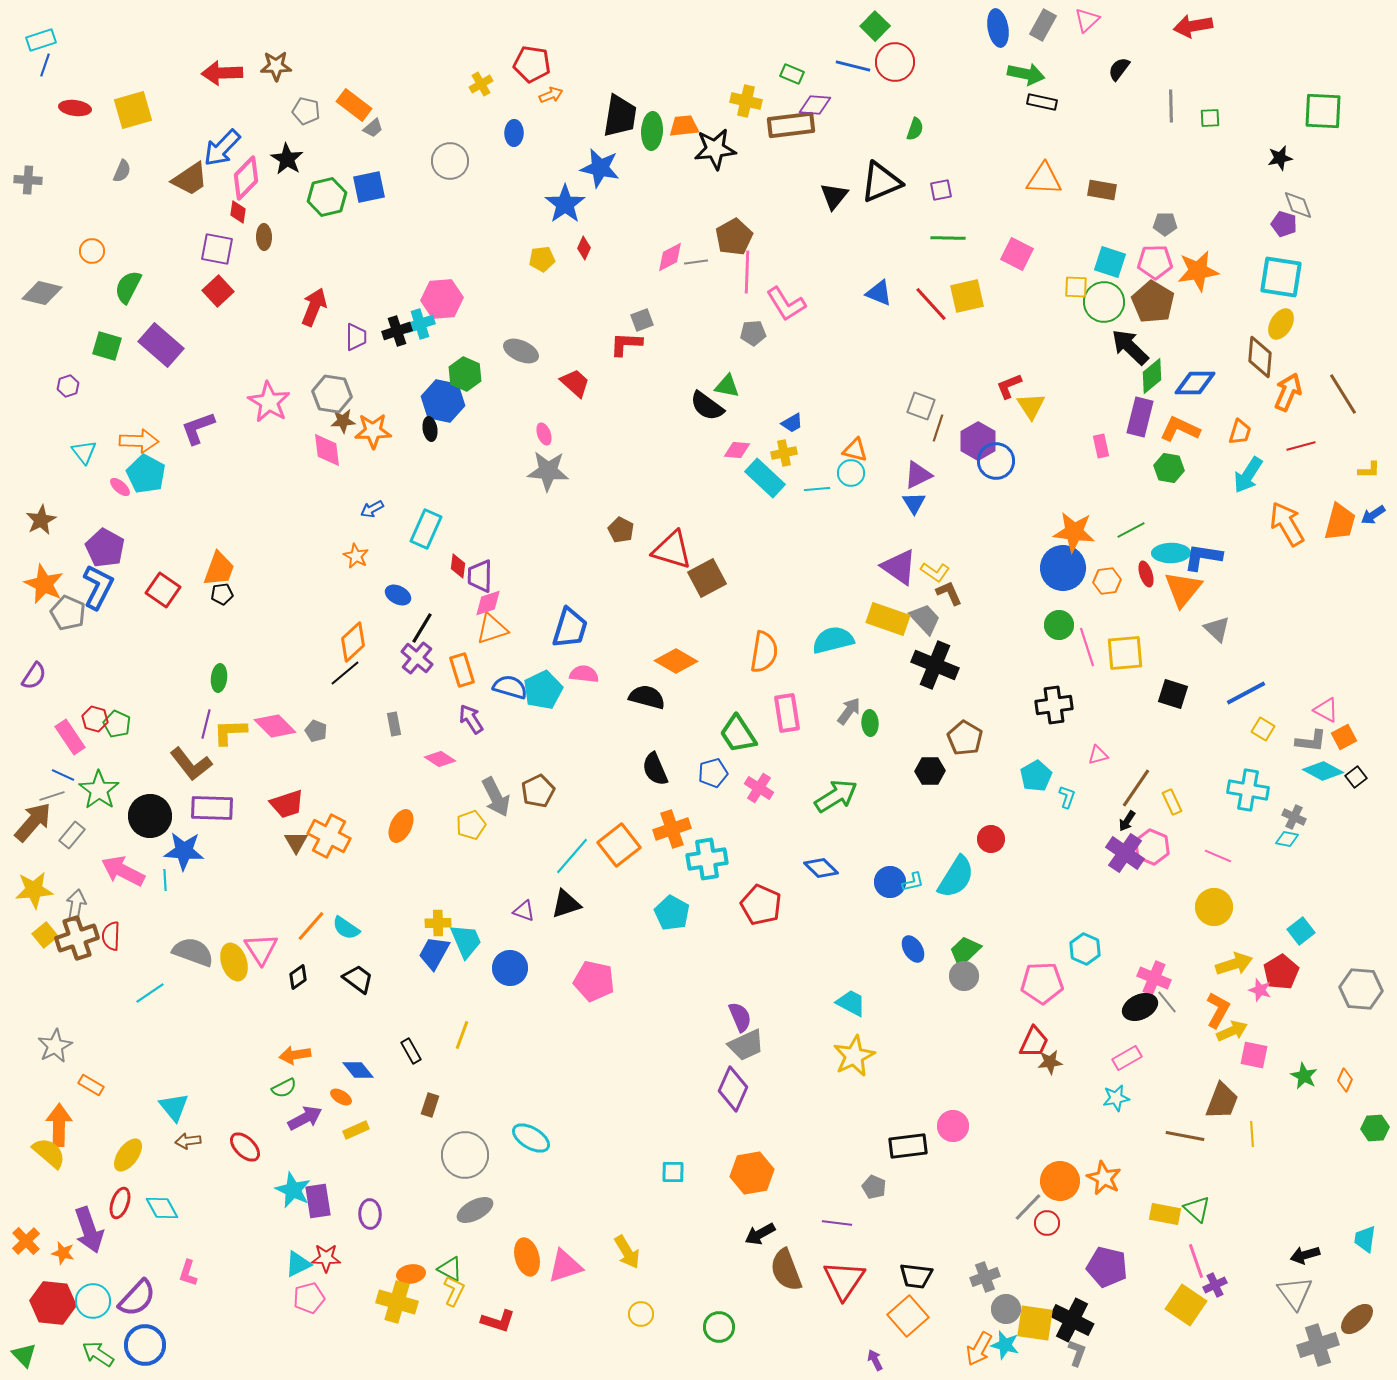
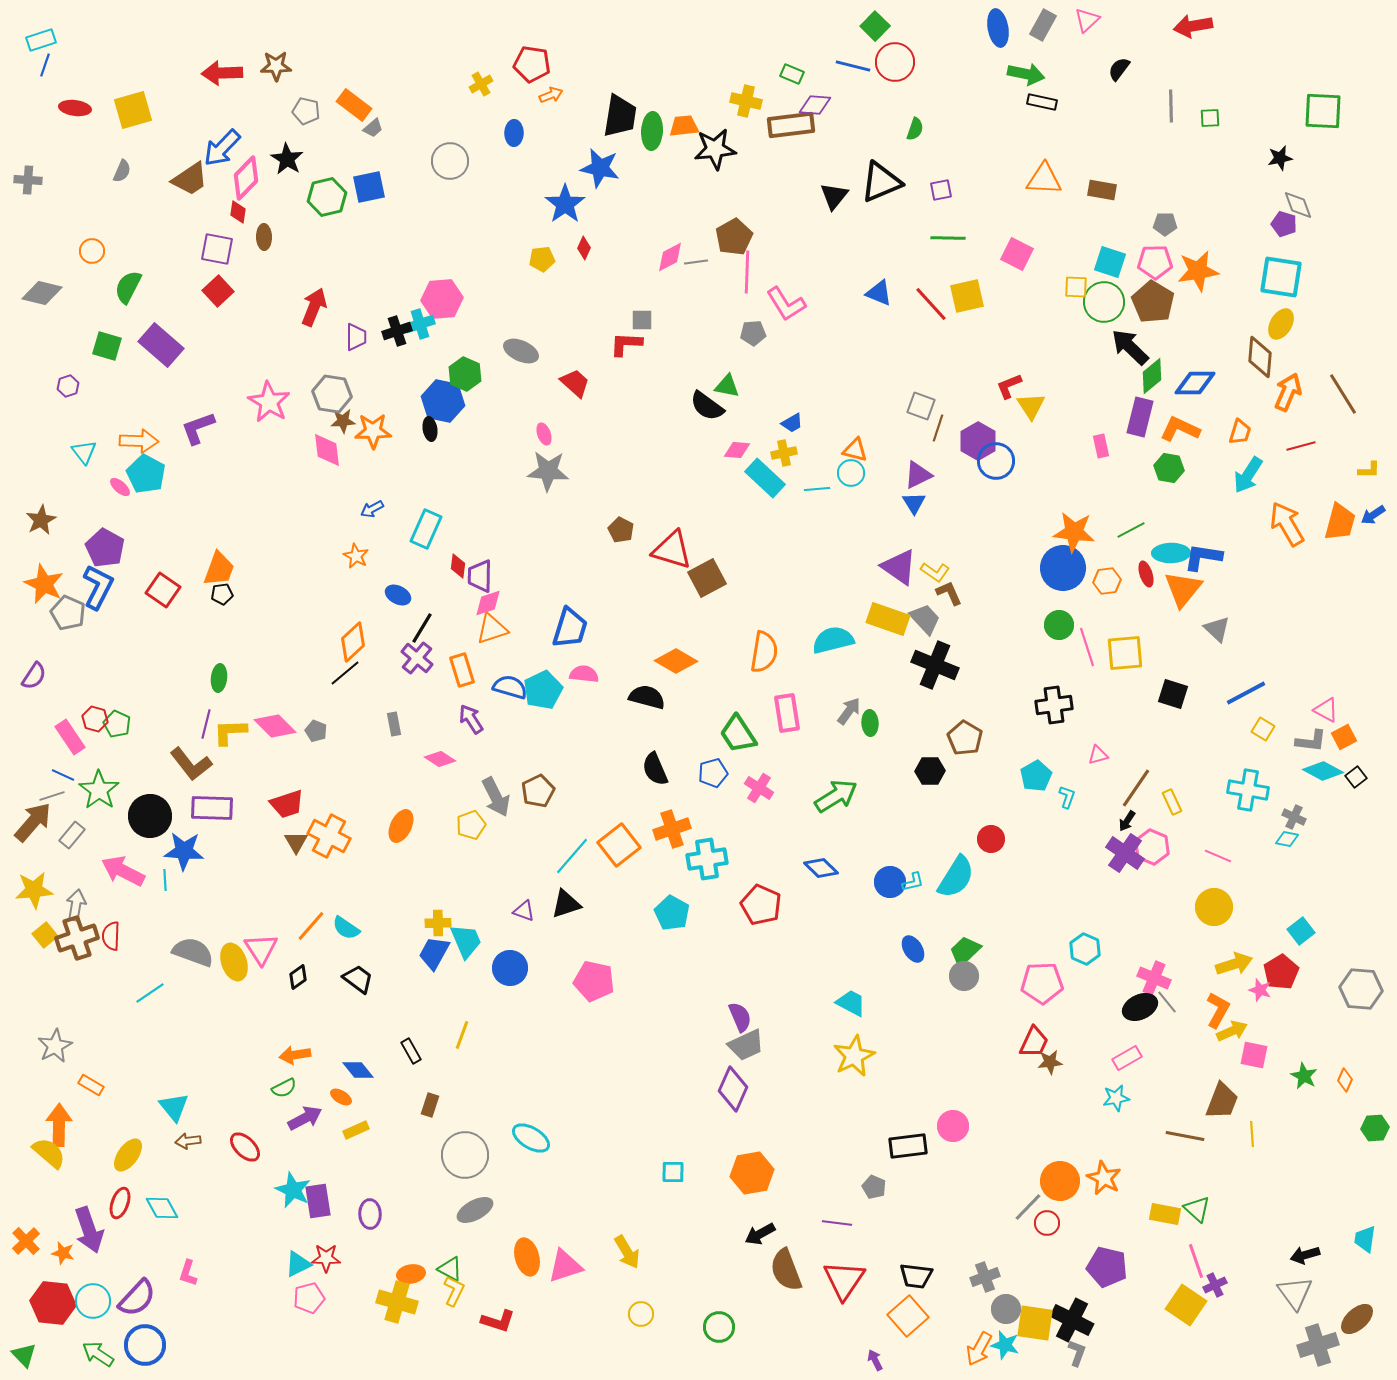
gray square at (642, 320): rotated 20 degrees clockwise
